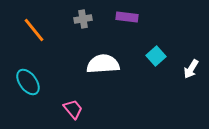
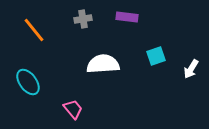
cyan square: rotated 24 degrees clockwise
